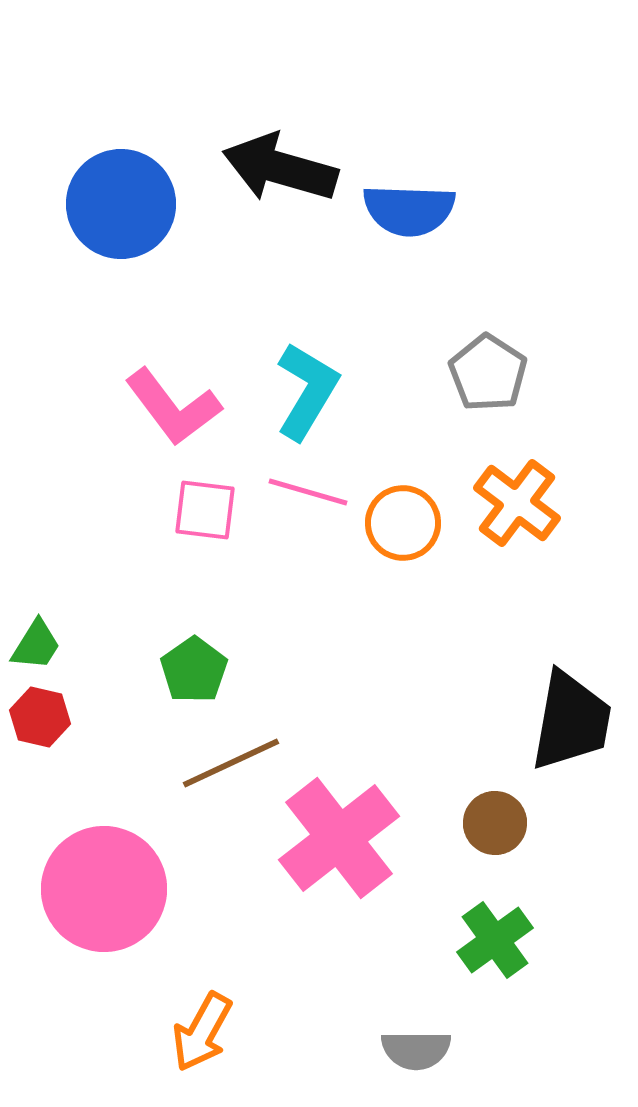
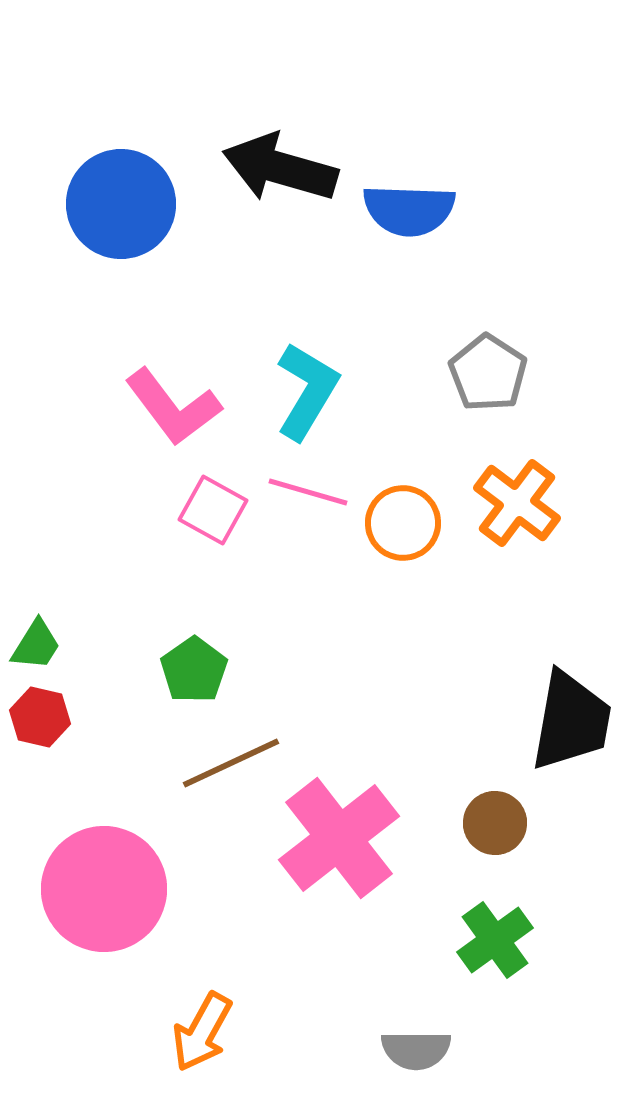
pink square: moved 8 px right; rotated 22 degrees clockwise
